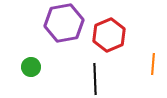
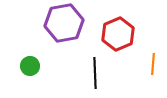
red hexagon: moved 9 px right, 1 px up
green circle: moved 1 px left, 1 px up
black line: moved 6 px up
